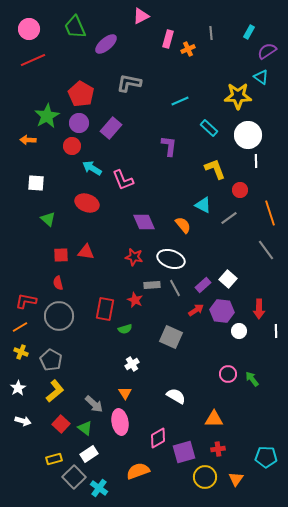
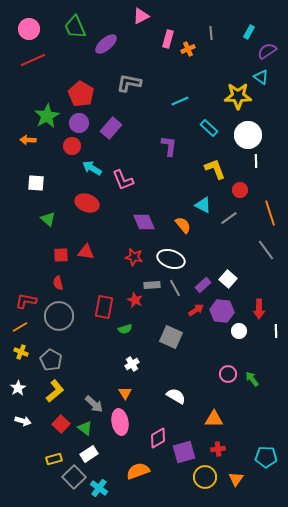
red rectangle at (105, 309): moved 1 px left, 2 px up
